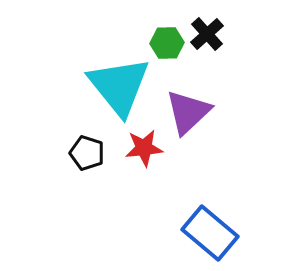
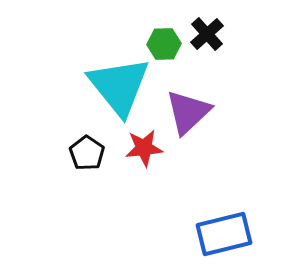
green hexagon: moved 3 px left, 1 px down
black pentagon: rotated 16 degrees clockwise
blue rectangle: moved 14 px right, 1 px down; rotated 54 degrees counterclockwise
